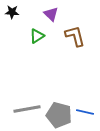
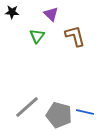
green triangle: rotated 21 degrees counterclockwise
gray line: moved 2 px up; rotated 32 degrees counterclockwise
